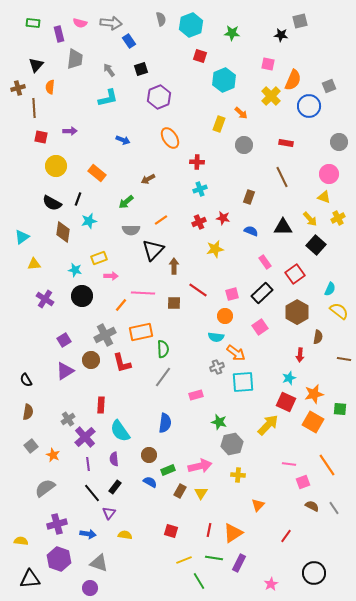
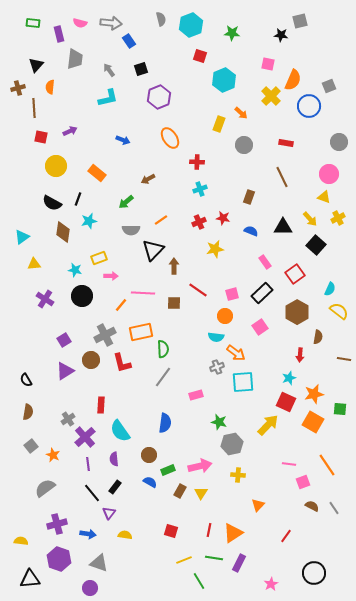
purple arrow at (70, 131): rotated 24 degrees counterclockwise
